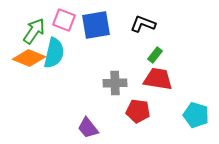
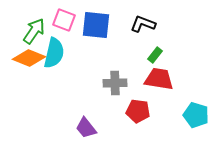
blue square: rotated 16 degrees clockwise
red trapezoid: moved 1 px right
purple trapezoid: moved 2 px left
